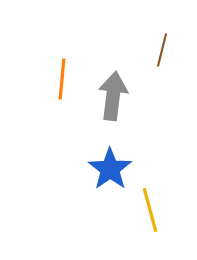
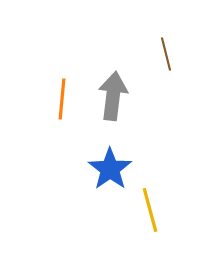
brown line: moved 4 px right, 4 px down; rotated 28 degrees counterclockwise
orange line: moved 20 px down
